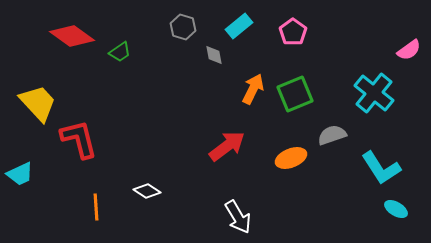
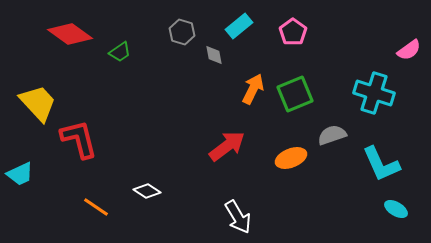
gray hexagon: moved 1 px left, 5 px down
red diamond: moved 2 px left, 2 px up
cyan cross: rotated 21 degrees counterclockwise
cyan L-shape: moved 4 px up; rotated 9 degrees clockwise
orange line: rotated 52 degrees counterclockwise
